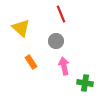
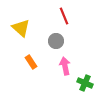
red line: moved 3 px right, 2 px down
pink arrow: moved 1 px right
green cross: rotated 14 degrees clockwise
